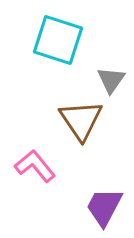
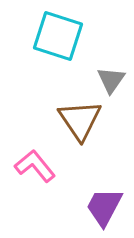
cyan square: moved 4 px up
brown triangle: moved 1 px left
